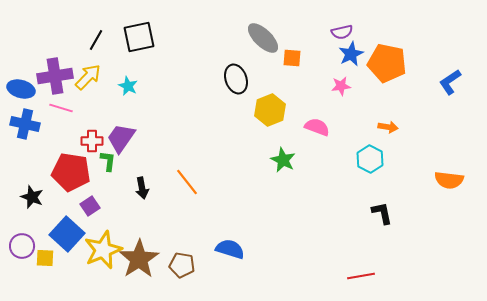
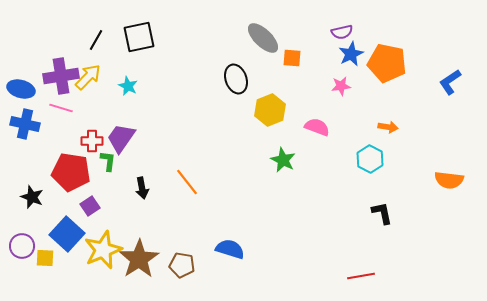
purple cross: moved 6 px right
